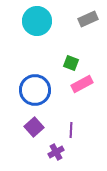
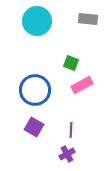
gray rectangle: rotated 30 degrees clockwise
pink rectangle: moved 1 px down
purple square: rotated 18 degrees counterclockwise
purple cross: moved 11 px right, 2 px down
